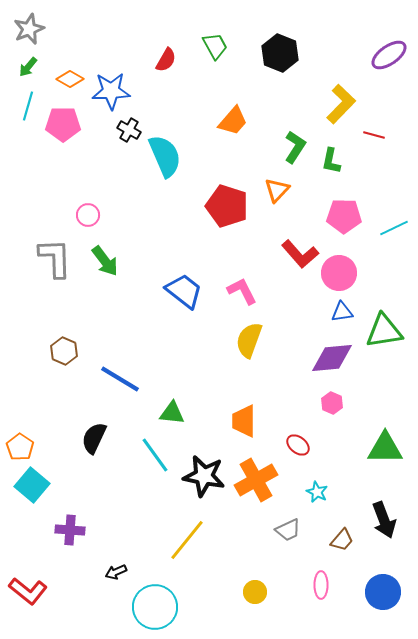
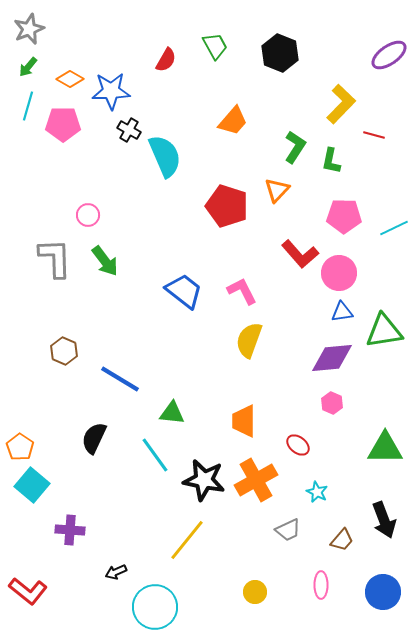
black star at (204, 476): moved 4 px down
